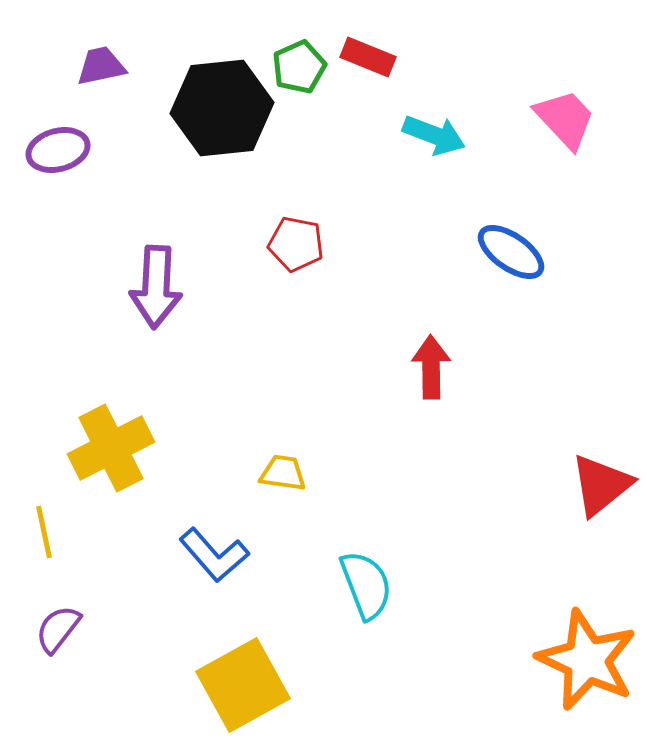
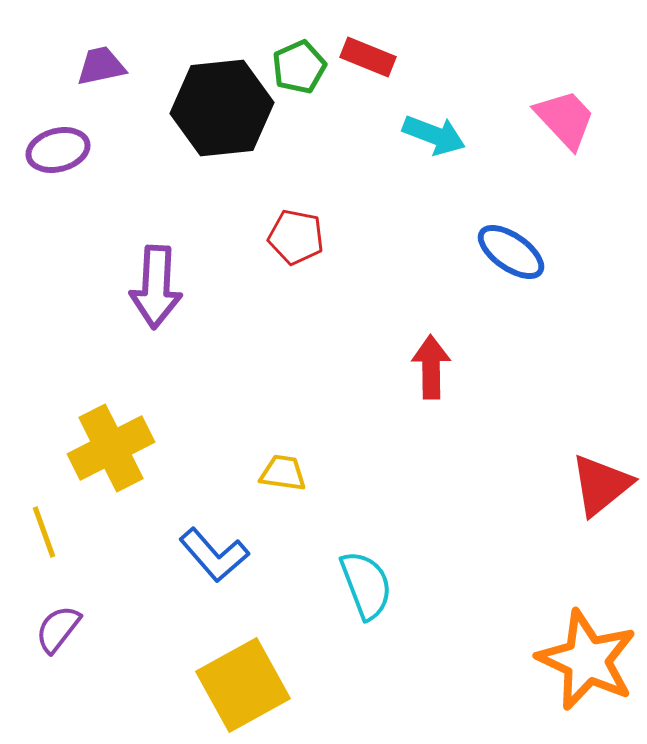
red pentagon: moved 7 px up
yellow line: rotated 8 degrees counterclockwise
